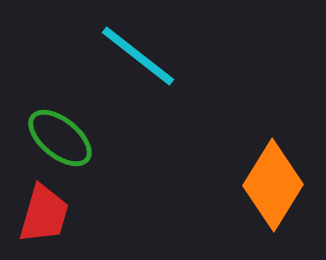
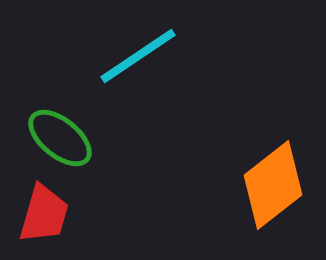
cyan line: rotated 72 degrees counterclockwise
orange diamond: rotated 20 degrees clockwise
